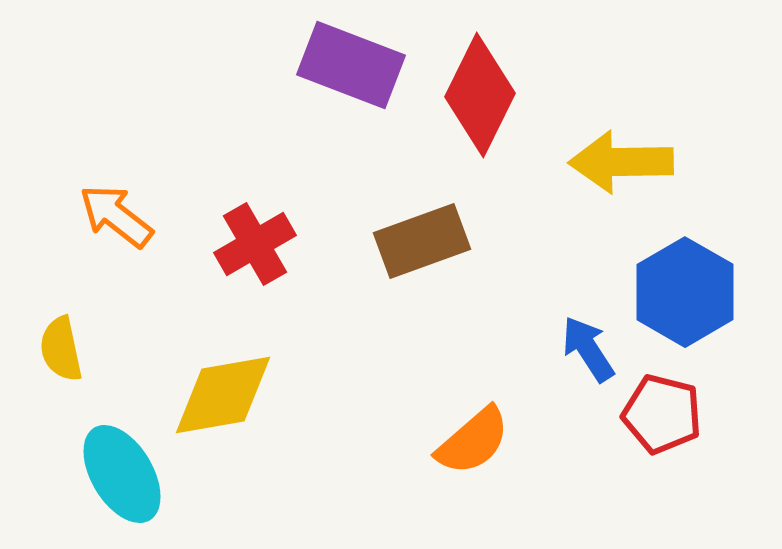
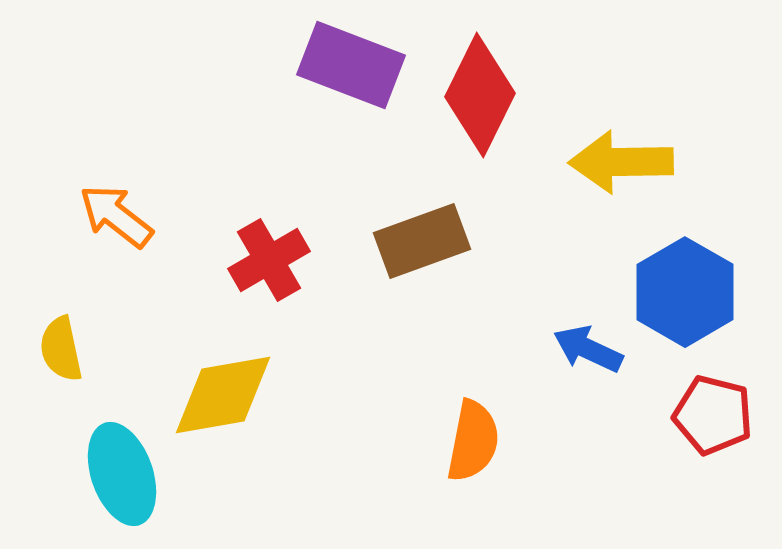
red cross: moved 14 px right, 16 px down
blue arrow: rotated 32 degrees counterclockwise
red pentagon: moved 51 px right, 1 px down
orange semicircle: rotated 38 degrees counterclockwise
cyan ellipse: rotated 12 degrees clockwise
